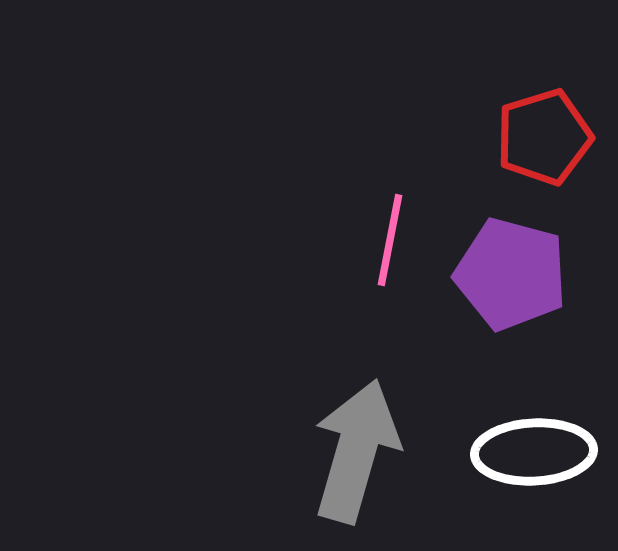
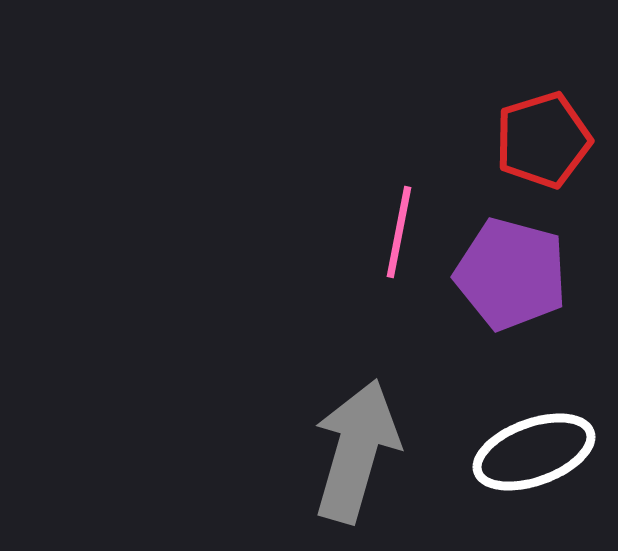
red pentagon: moved 1 px left, 3 px down
pink line: moved 9 px right, 8 px up
white ellipse: rotated 17 degrees counterclockwise
